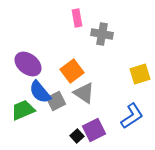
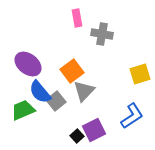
gray triangle: moved 2 px up; rotated 40 degrees clockwise
gray square: rotated 12 degrees counterclockwise
